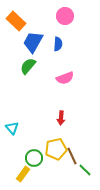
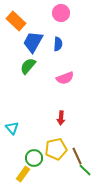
pink circle: moved 4 px left, 3 px up
brown line: moved 5 px right
